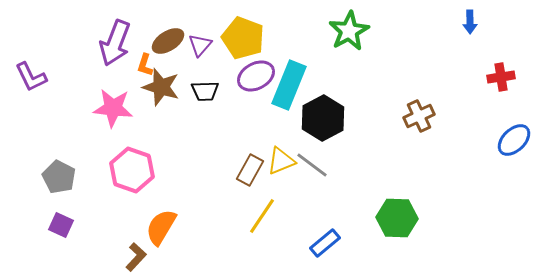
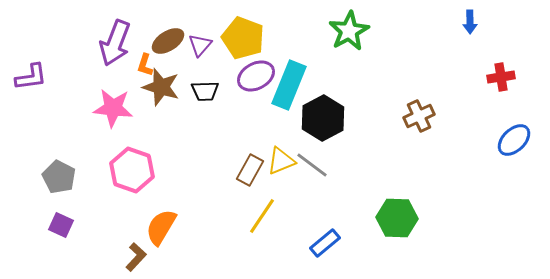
purple L-shape: rotated 72 degrees counterclockwise
